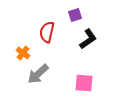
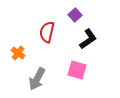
purple square: rotated 24 degrees counterclockwise
orange cross: moved 5 px left
gray arrow: moved 1 px left, 5 px down; rotated 20 degrees counterclockwise
pink square: moved 7 px left, 13 px up; rotated 12 degrees clockwise
